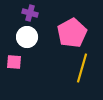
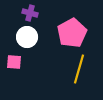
yellow line: moved 3 px left, 1 px down
